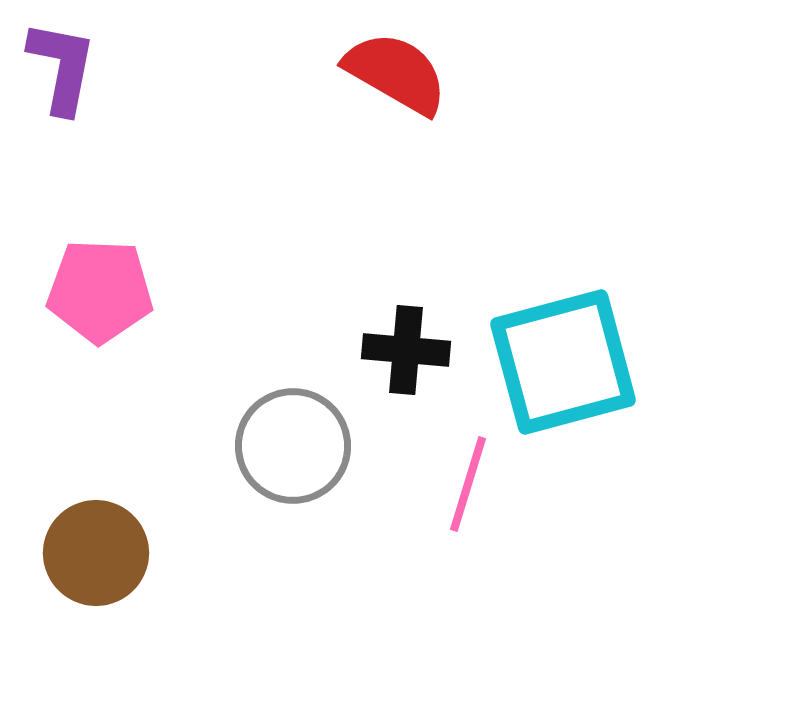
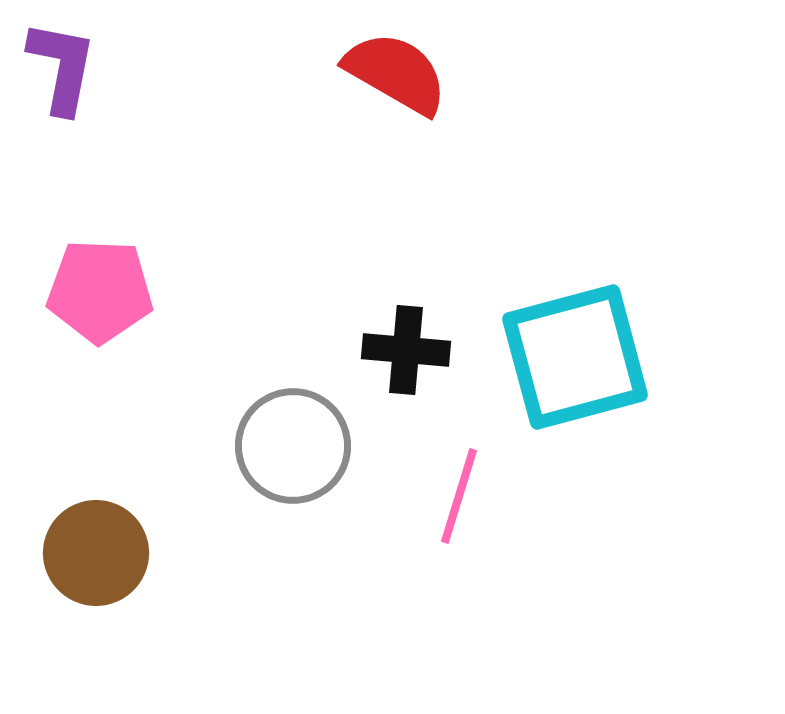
cyan square: moved 12 px right, 5 px up
pink line: moved 9 px left, 12 px down
